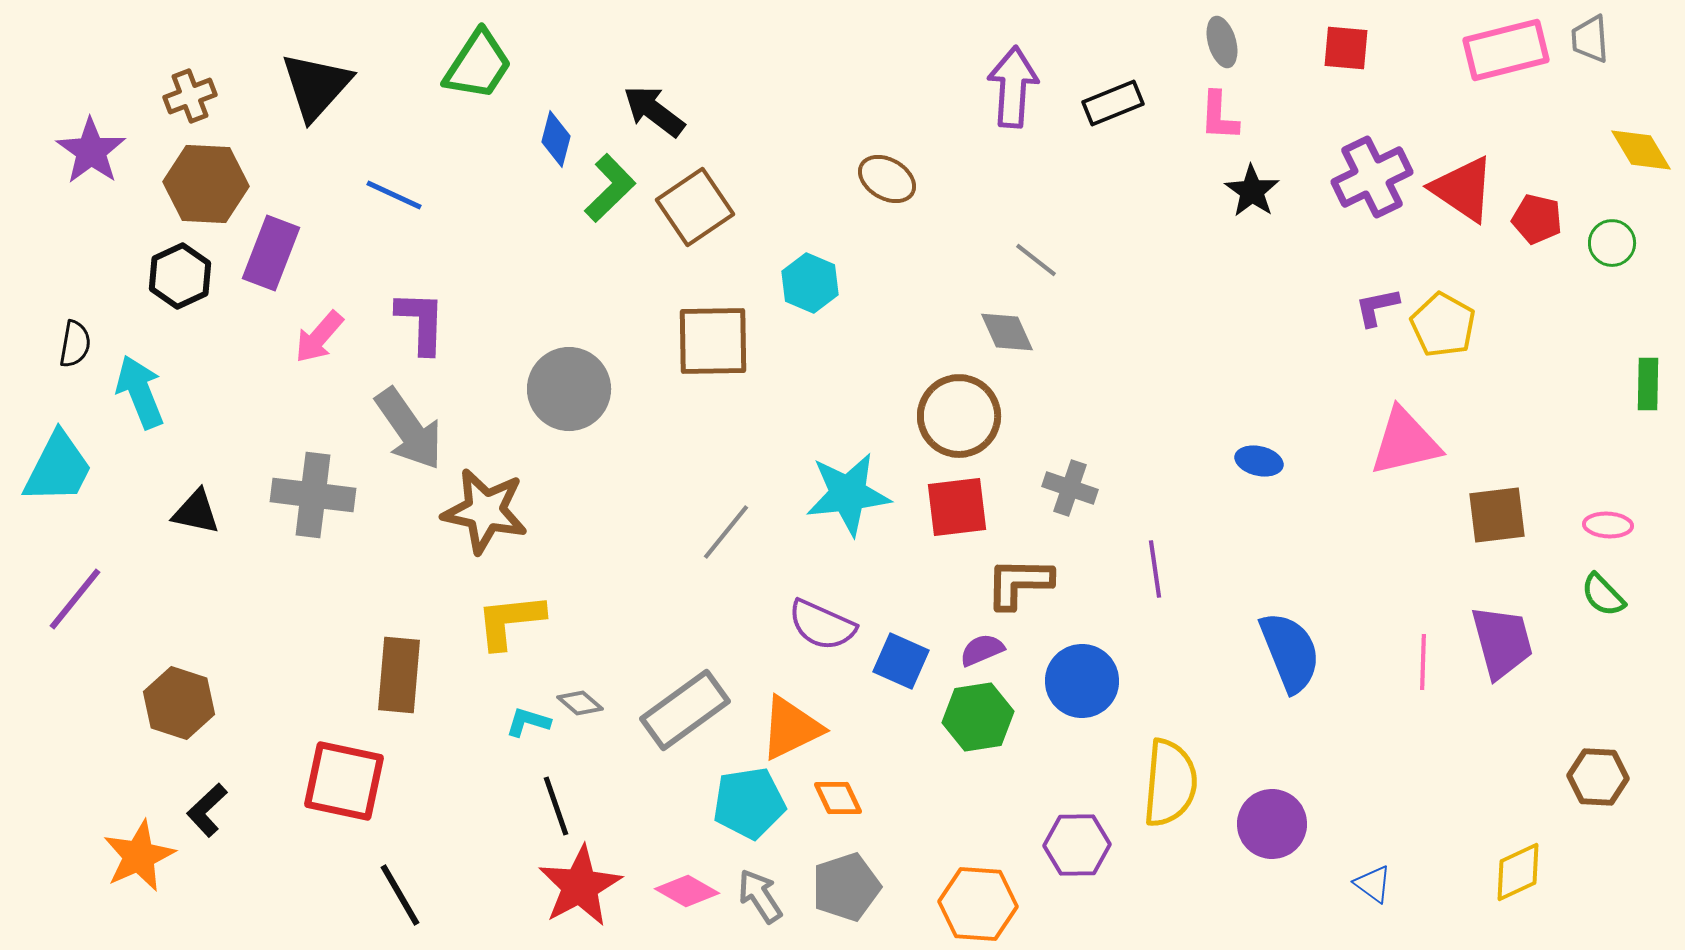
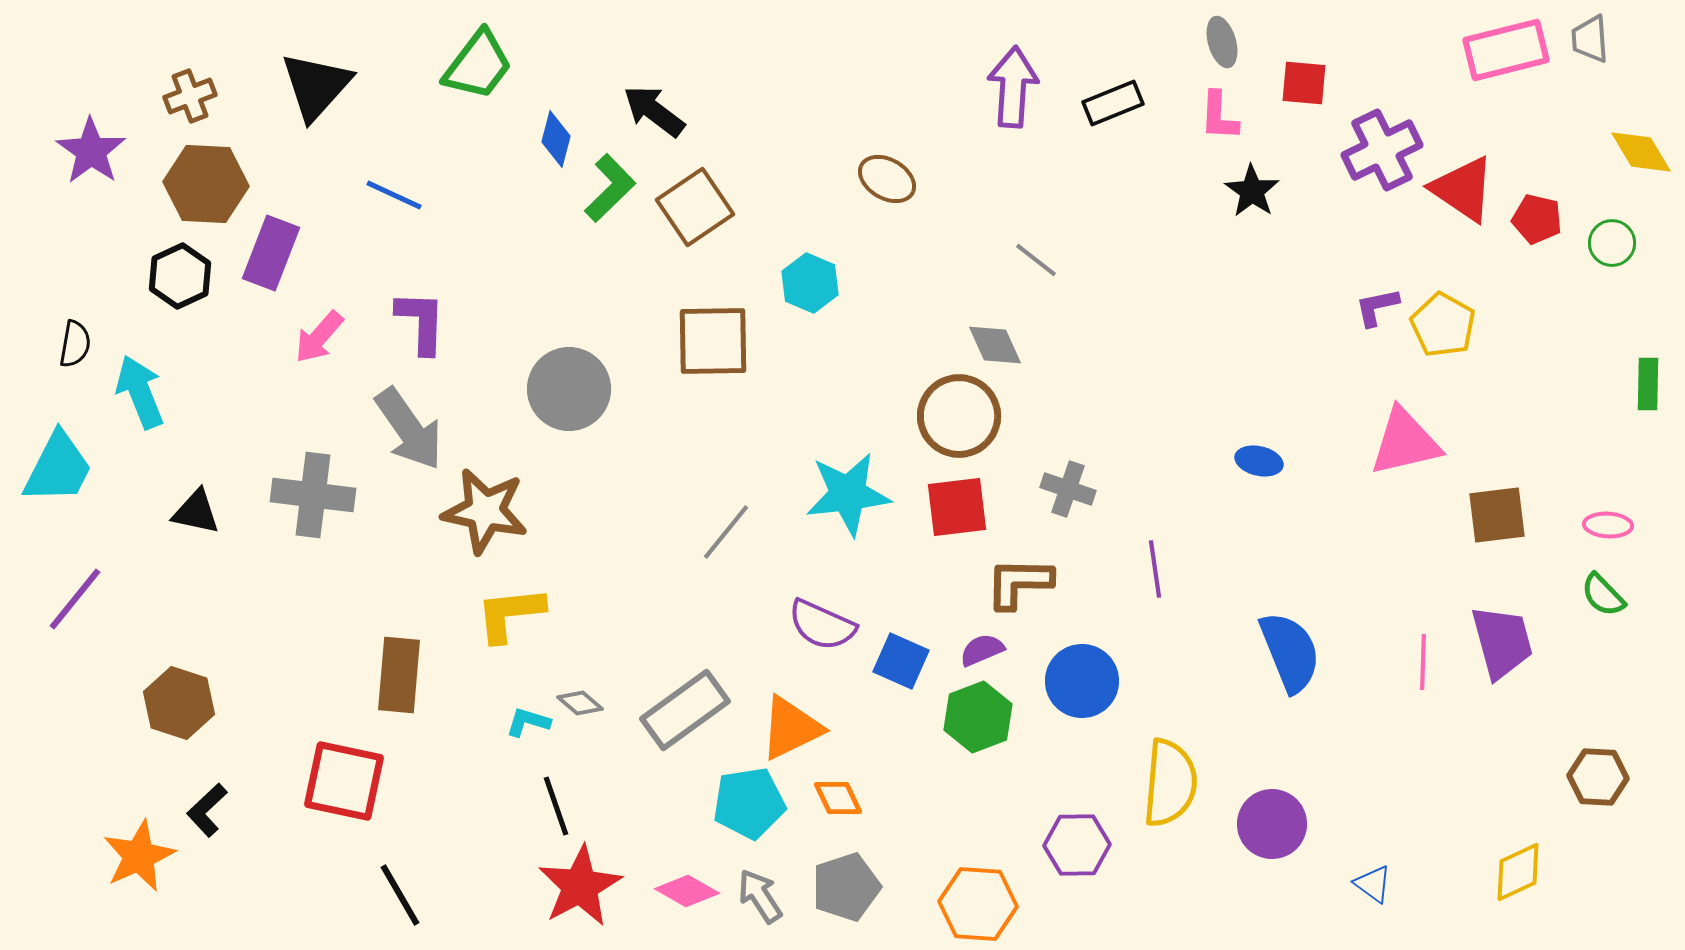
red square at (1346, 48): moved 42 px left, 35 px down
green trapezoid at (478, 65): rotated 4 degrees clockwise
yellow diamond at (1641, 150): moved 2 px down
purple cross at (1372, 177): moved 10 px right, 27 px up
gray diamond at (1007, 332): moved 12 px left, 13 px down
gray cross at (1070, 488): moved 2 px left, 1 px down
yellow L-shape at (510, 621): moved 7 px up
green hexagon at (978, 717): rotated 12 degrees counterclockwise
